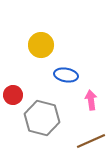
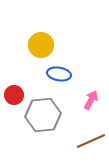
blue ellipse: moved 7 px left, 1 px up
red circle: moved 1 px right
pink arrow: rotated 36 degrees clockwise
gray hexagon: moved 1 px right, 3 px up; rotated 20 degrees counterclockwise
